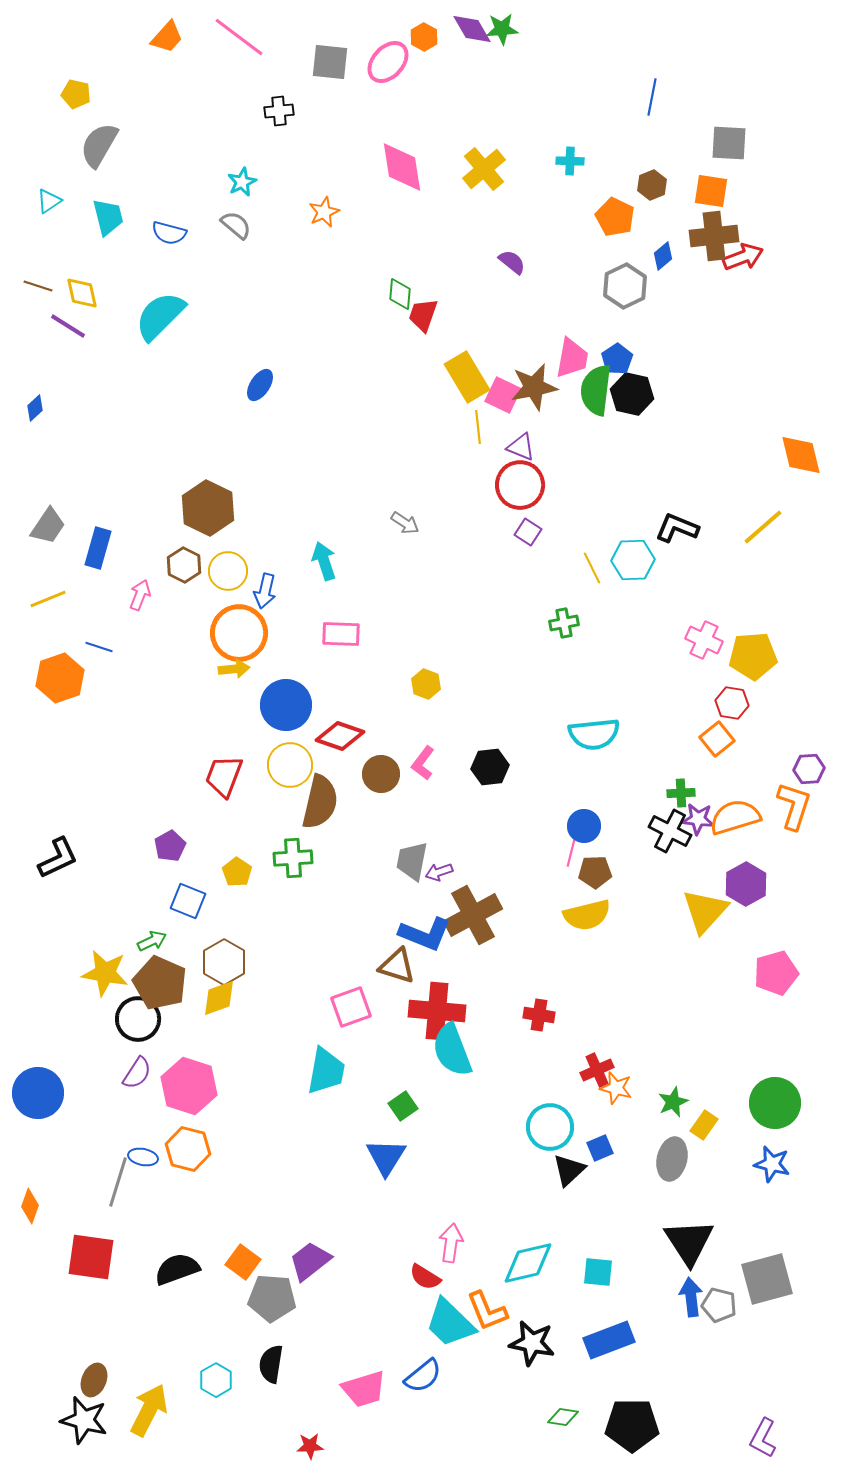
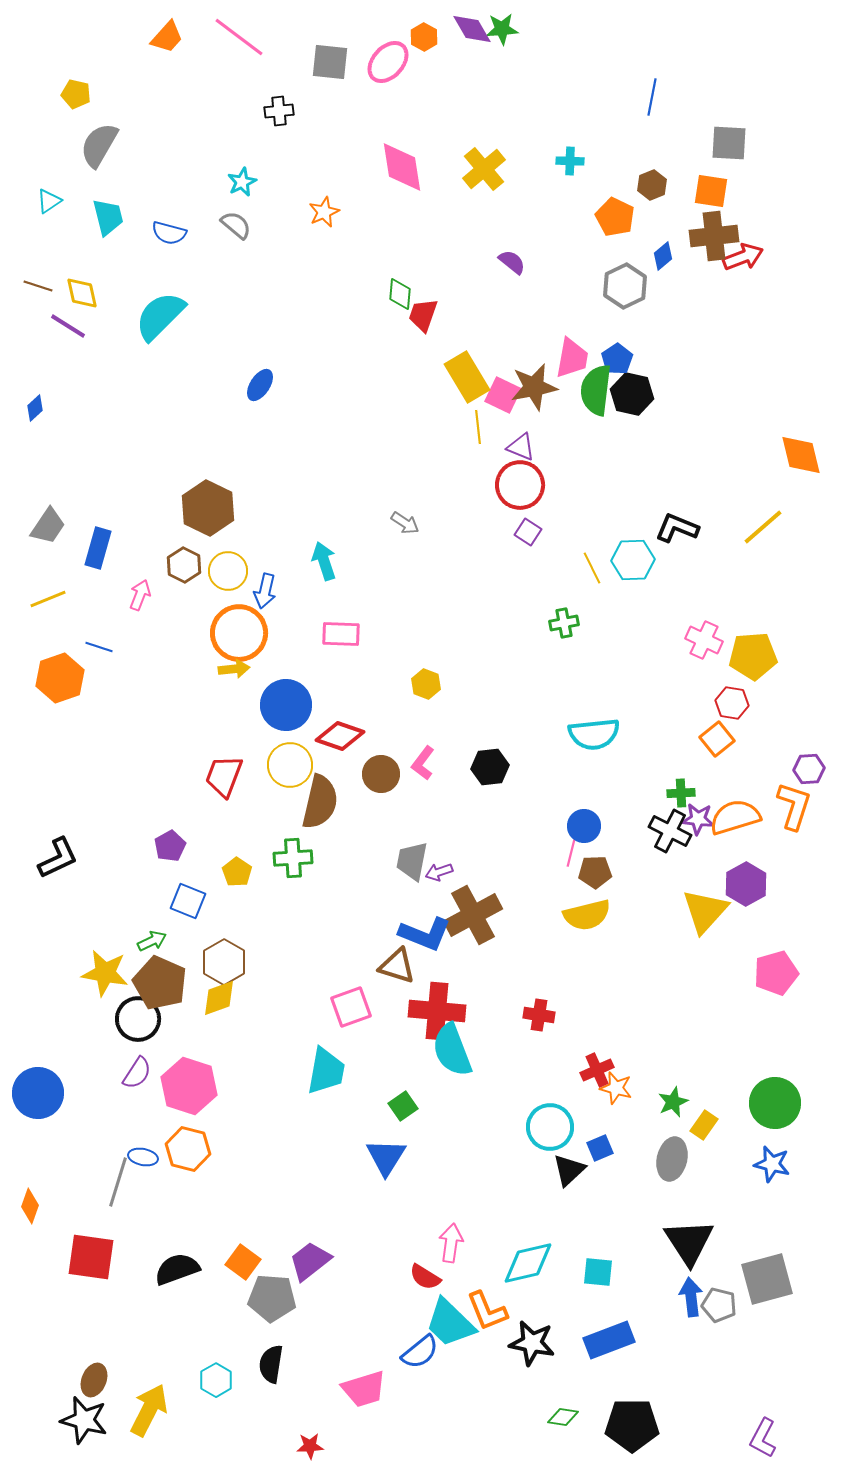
blue semicircle at (423, 1376): moved 3 px left, 24 px up
